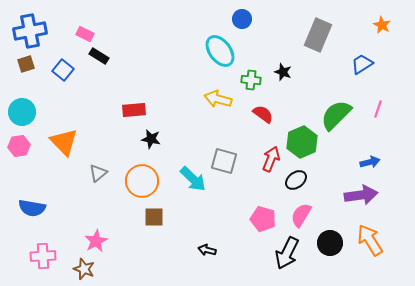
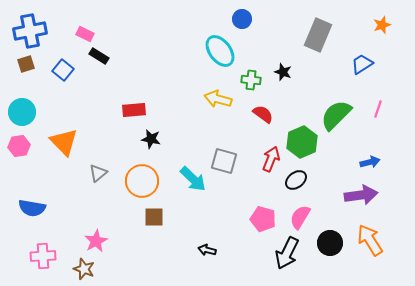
orange star at (382, 25): rotated 24 degrees clockwise
pink semicircle at (301, 215): moved 1 px left, 2 px down
